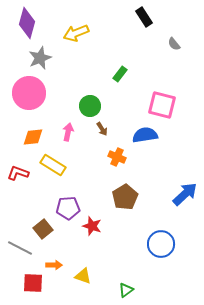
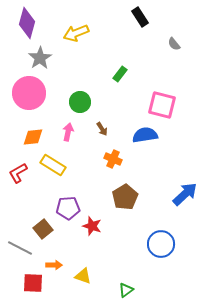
black rectangle: moved 4 px left
gray star: rotated 10 degrees counterclockwise
green circle: moved 10 px left, 4 px up
orange cross: moved 4 px left, 2 px down
red L-shape: rotated 50 degrees counterclockwise
